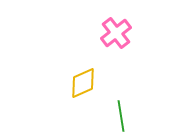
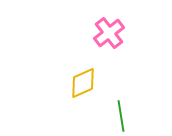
pink cross: moved 7 px left
